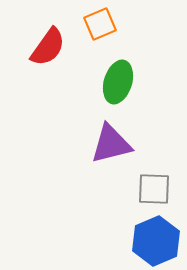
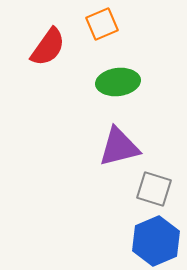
orange square: moved 2 px right
green ellipse: rotated 66 degrees clockwise
purple triangle: moved 8 px right, 3 px down
gray square: rotated 15 degrees clockwise
